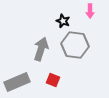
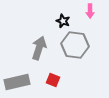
gray arrow: moved 2 px left, 1 px up
gray rectangle: rotated 10 degrees clockwise
